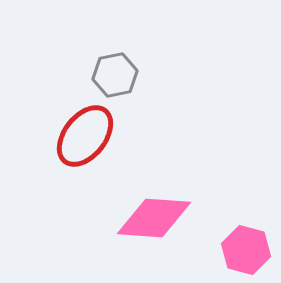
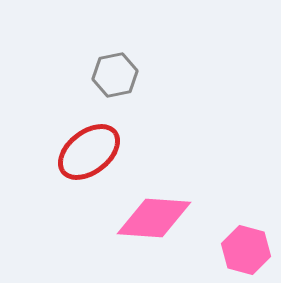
red ellipse: moved 4 px right, 16 px down; rotated 14 degrees clockwise
